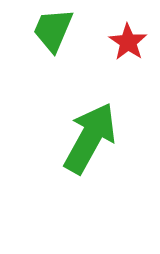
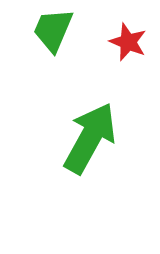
red star: rotated 12 degrees counterclockwise
